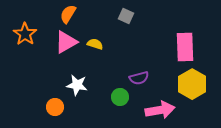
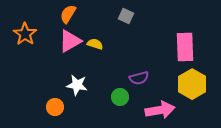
pink triangle: moved 4 px right, 1 px up
